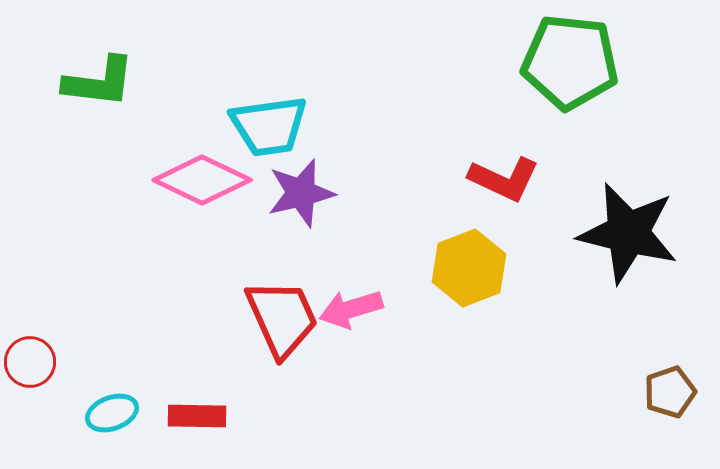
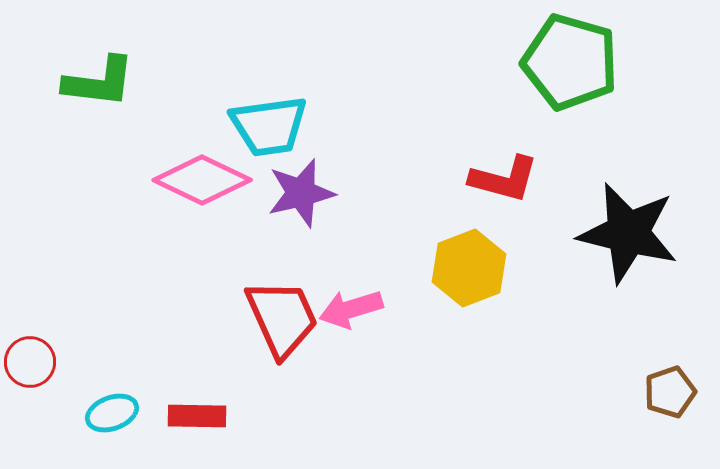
green pentagon: rotated 10 degrees clockwise
red L-shape: rotated 10 degrees counterclockwise
